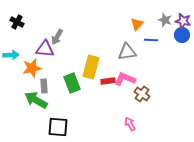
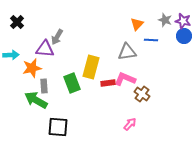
black cross: rotated 16 degrees clockwise
blue circle: moved 2 px right, 1 px down
red rectangle: moved 2 px down
pink arrow: rotated 72 degrees clockwise
